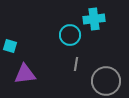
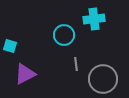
cyan circle: moved 6 px left
gray line: rotated 16 degrees counterclockwise
purple triangle: rotated 20 degrees counterclockwise
gray circle: moved 3 px left, 2 px up
